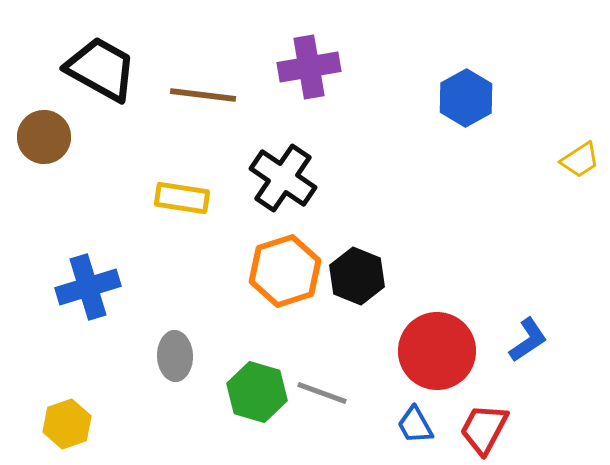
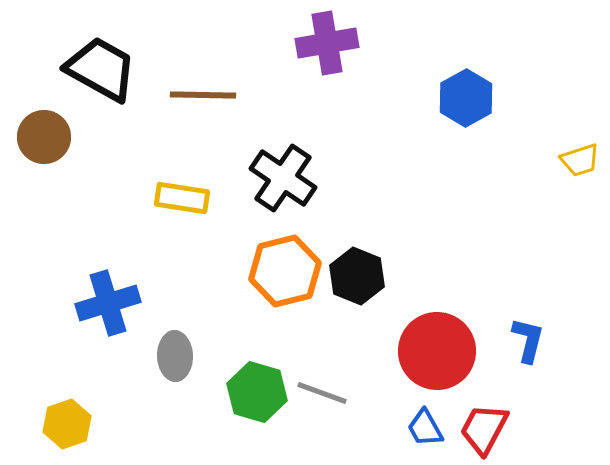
purple cross: moved 18 px right, 24 px up
brown line: rotated 6 degrees counterclockwise
yellow trapezoid: rotated 15 degrees clockwise
orange hexagon: rotated 4 degrees clockwise
blue cross: moved 20 px right, 16 px down
blue L-shape: rotated 42 degrees counterclockwise
blue trapezoid: moved 10 px right, 3 px down
